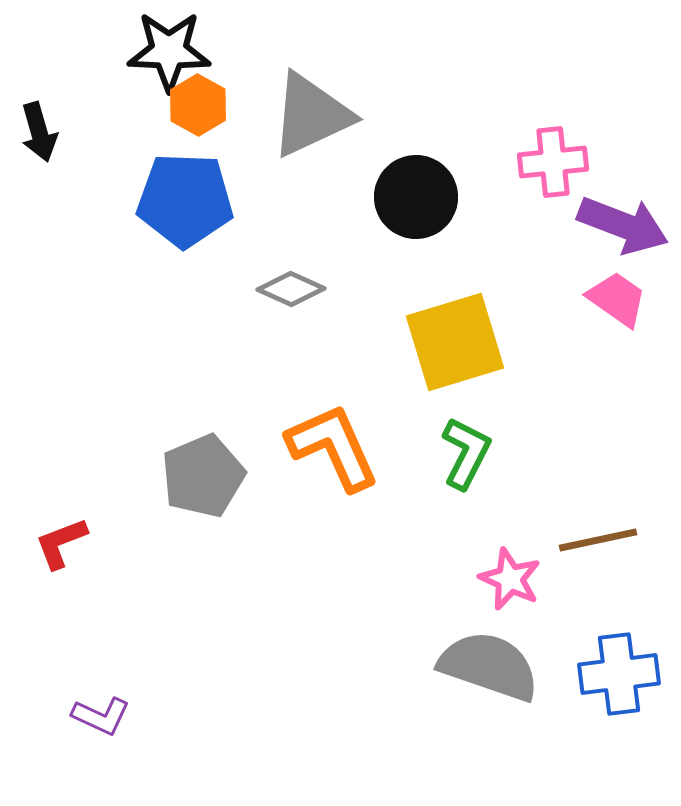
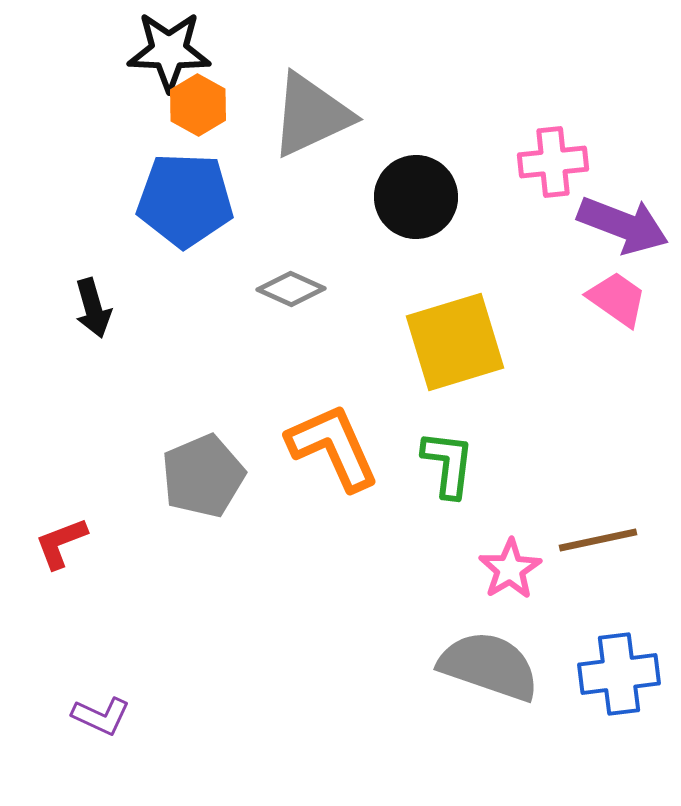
black arrow: moved 54 px right, 176 px down
green L-shape: moved 18 px left, 11 px down; rotated 20 degrees counterclockwise
pink star: moved 10 px up; rotated 16 degrees clockwise
